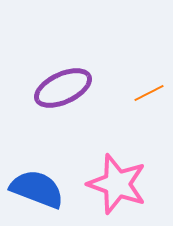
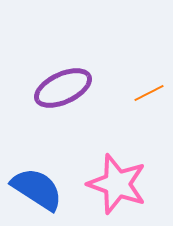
blue semicircle: rotated 12 degrees clockwise
